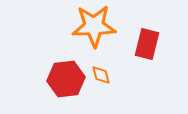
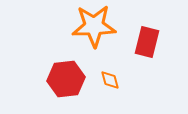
red rectangle: moved 2 px up
orange diamond: moved 9 px right, 5 px down
